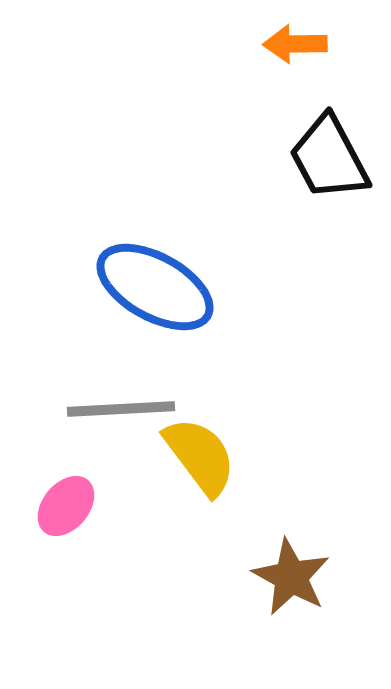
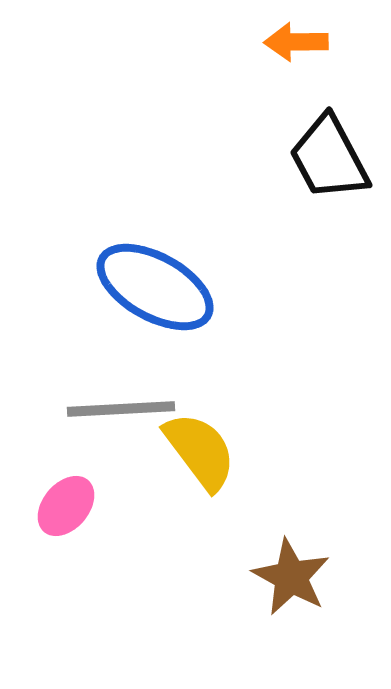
orange arrow: moved 1 px right, 2 px up
yellow semicircle: moved 5 px up
